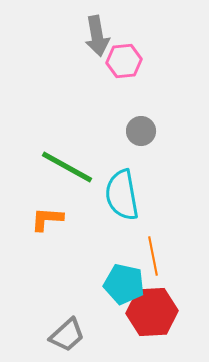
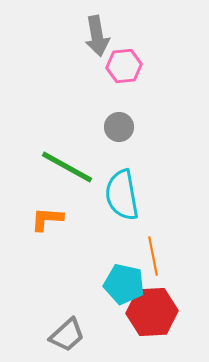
pink hexagon: moved 5 px down
gray circle: moved 22 px left, 4 px up
